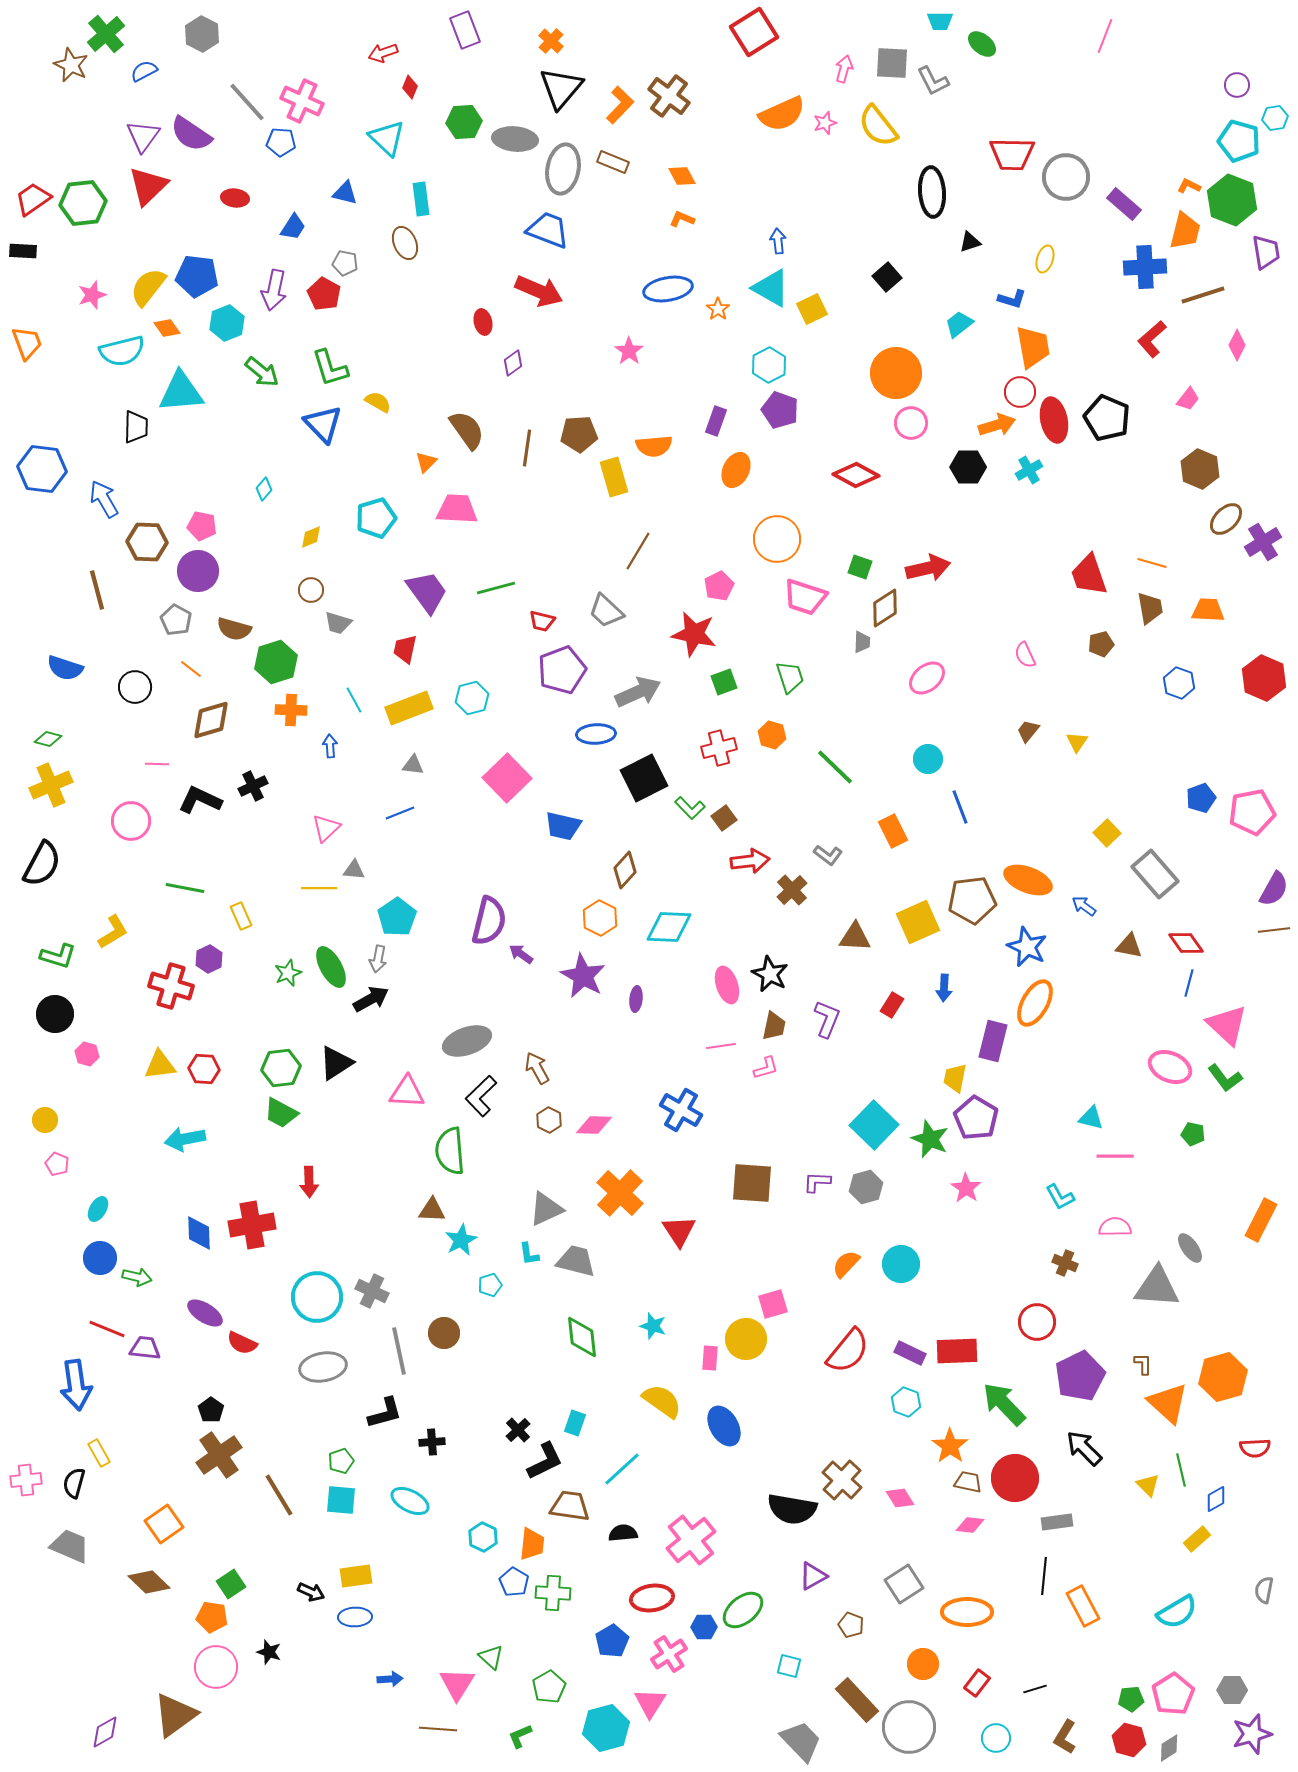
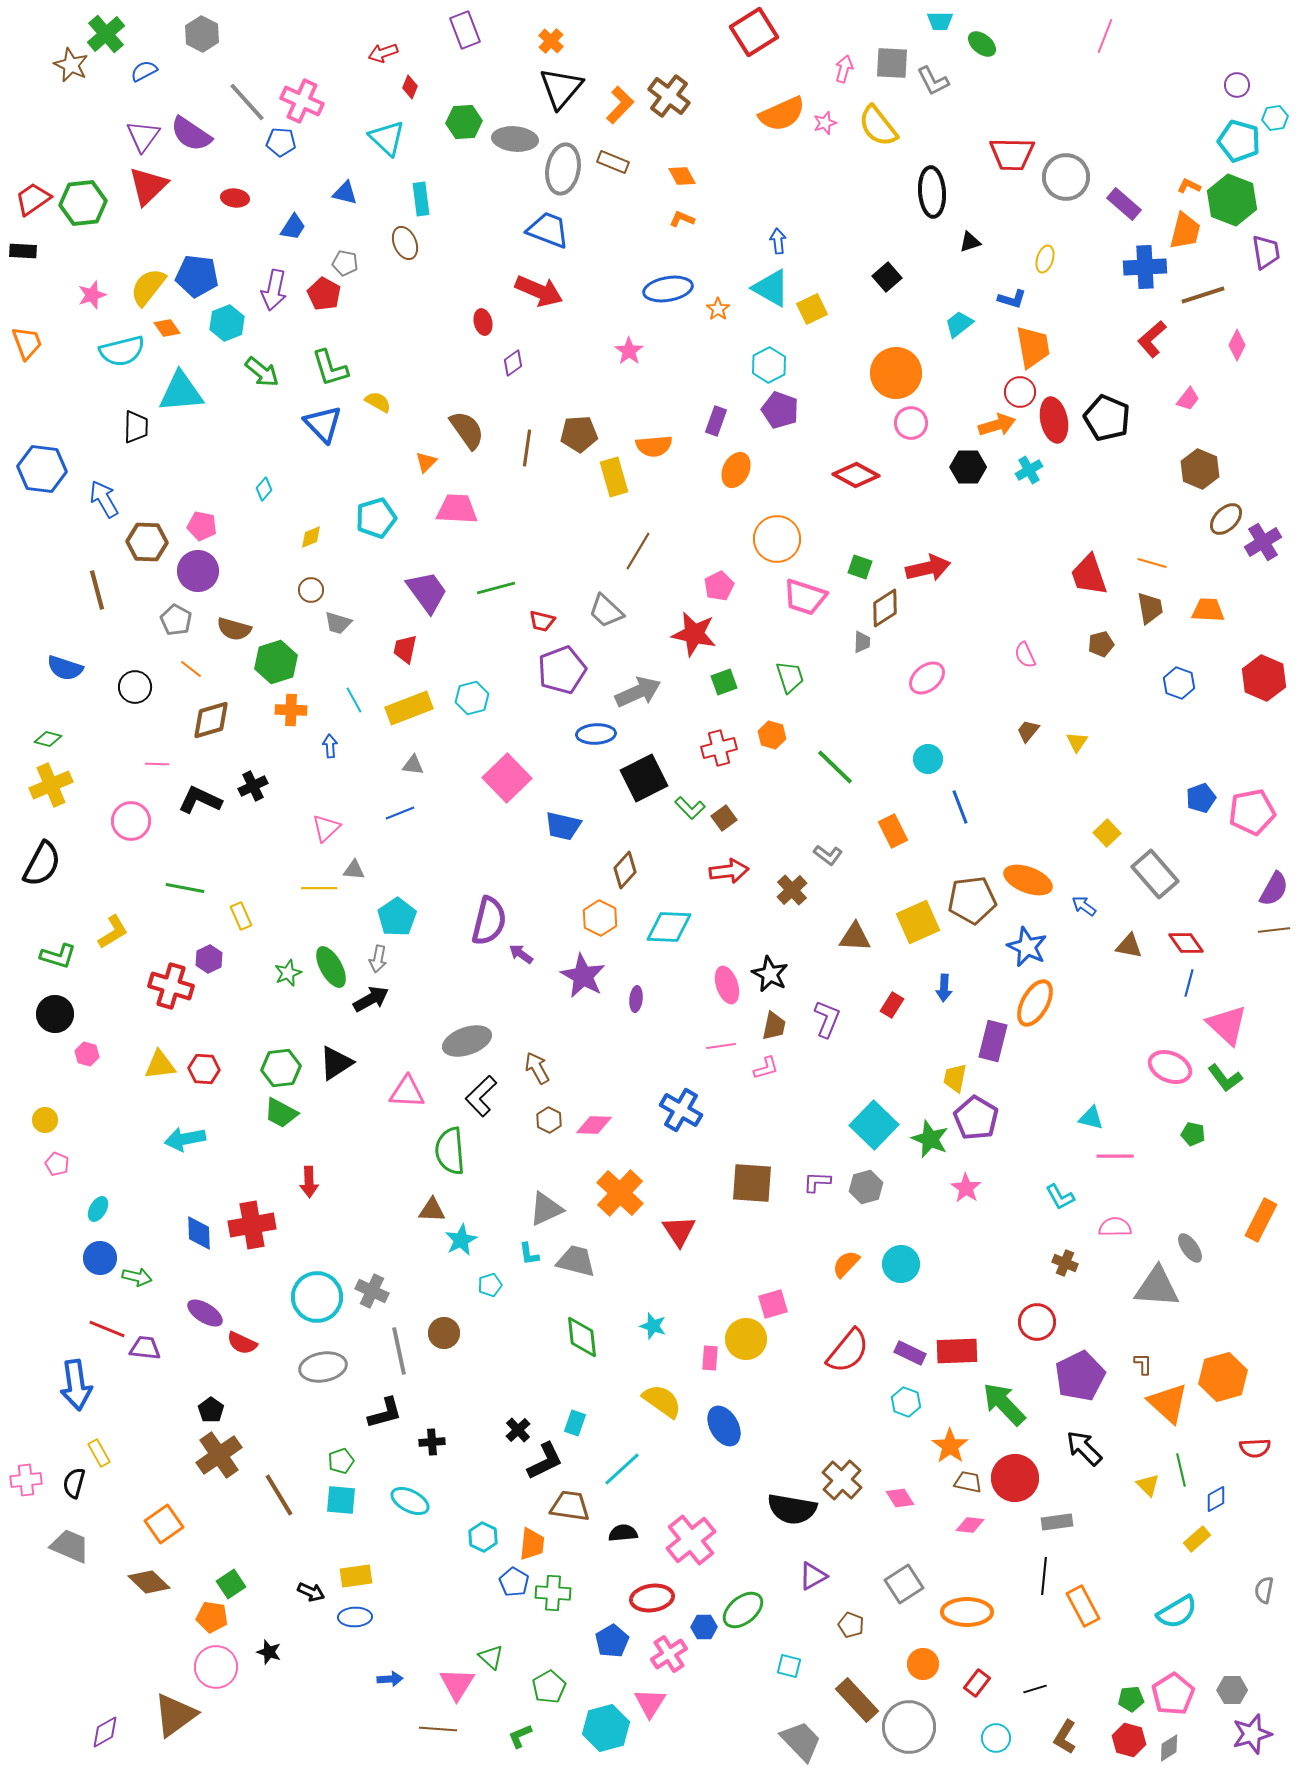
red arrow at (750, 861): moved 21 px left, 10 px down
